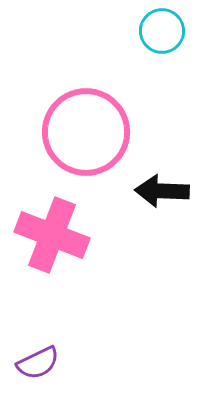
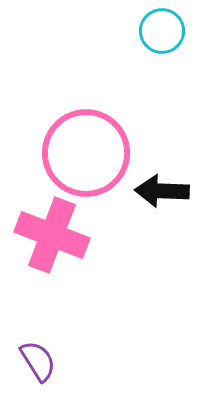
pink circle: moved 21 px down
purple semicircle: moved 2 px up; rotated 96 degrees counterclockwise
